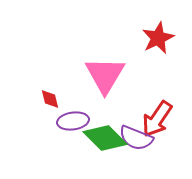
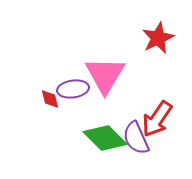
purple ellipse: moved 32 px up
purple semicircle: rotated 44 degrees clockwise
